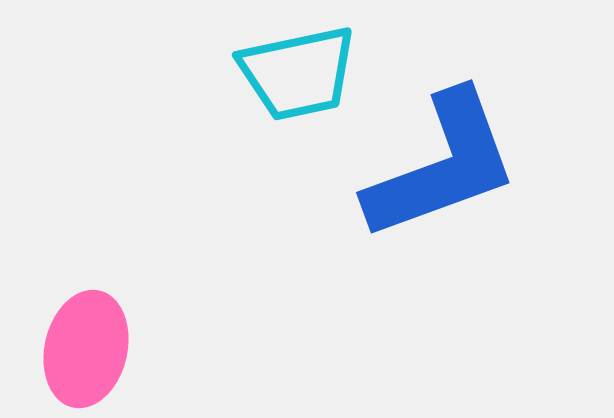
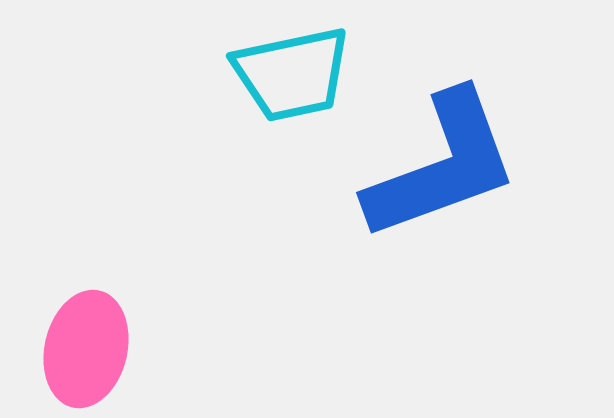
cyan trapezoid: moved 6 px left, 1 px down
